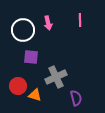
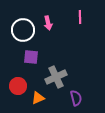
pink line: moved 3 px up
orange triangle: moved 3 px right, 3 px down; rotated 40 degrees counterclockwise
